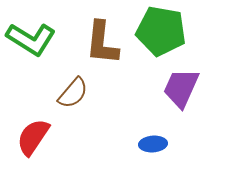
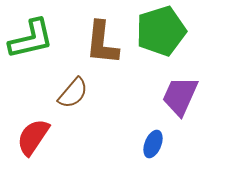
green pentagon: rotated 27 degrees counterclockwise
green L-shape: rotated 45 degrees counterclockwise
purple trapezoid: moved 1 px left, 8 px down
blue ellipse: rotated 64 degrees counterclockwise
